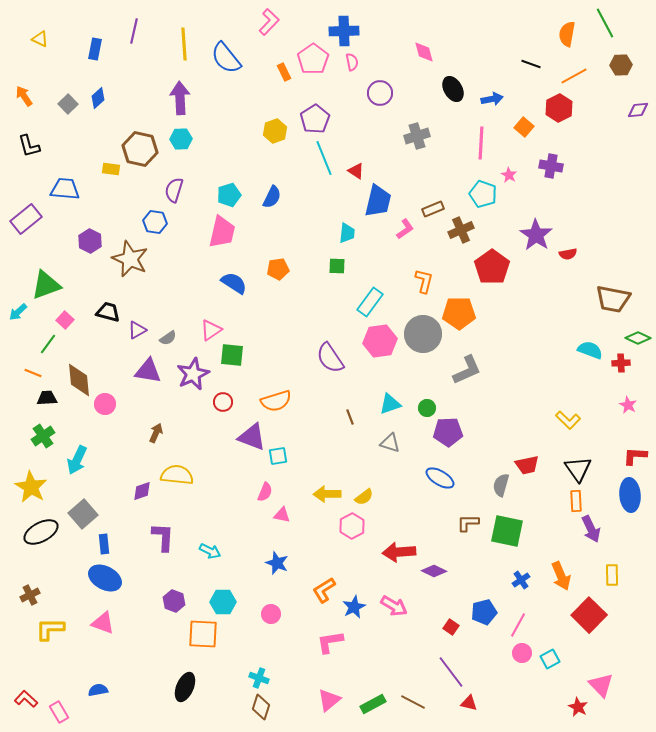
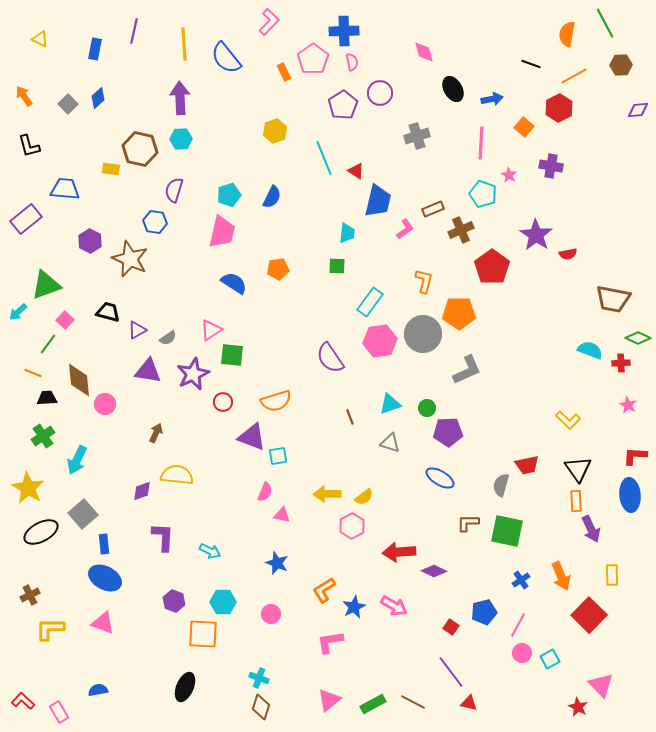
purple pentagon at (315, 119): moved 28 px right, 14 px up
yellow star at (31, 487): moved 3 px left, 1 px down
red L-shape at (26, 699): moved 3 px left, 2 px down
